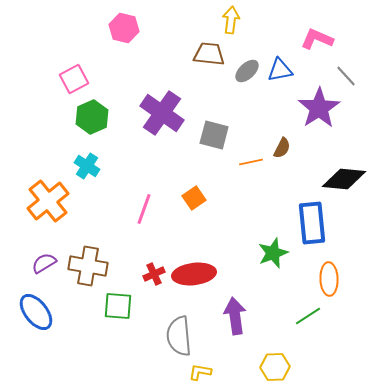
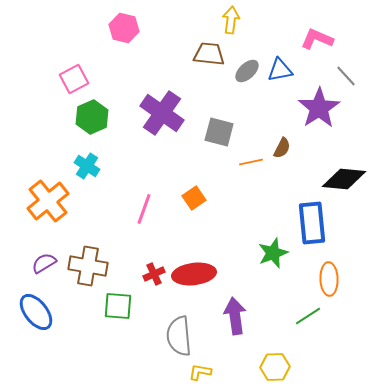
gray square: moved 5 px right, 3 px up
